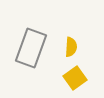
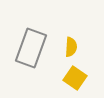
yellow square: rotated 20 degrees counterclockwise
